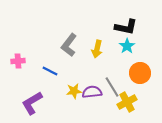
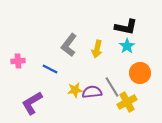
blue line: moved 2 px up
yellow star: moved 1 px right, 1 px up
